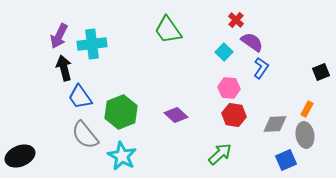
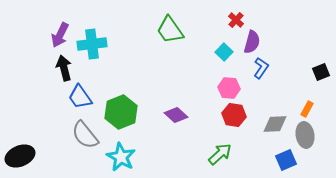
green trapezoid: moved 2 px right
purple arrow: moved 1 px right, 1 px up
purple semicircle: rotated 70 degrees clockwise
cyan star: moved 1 px left, 1 px down
